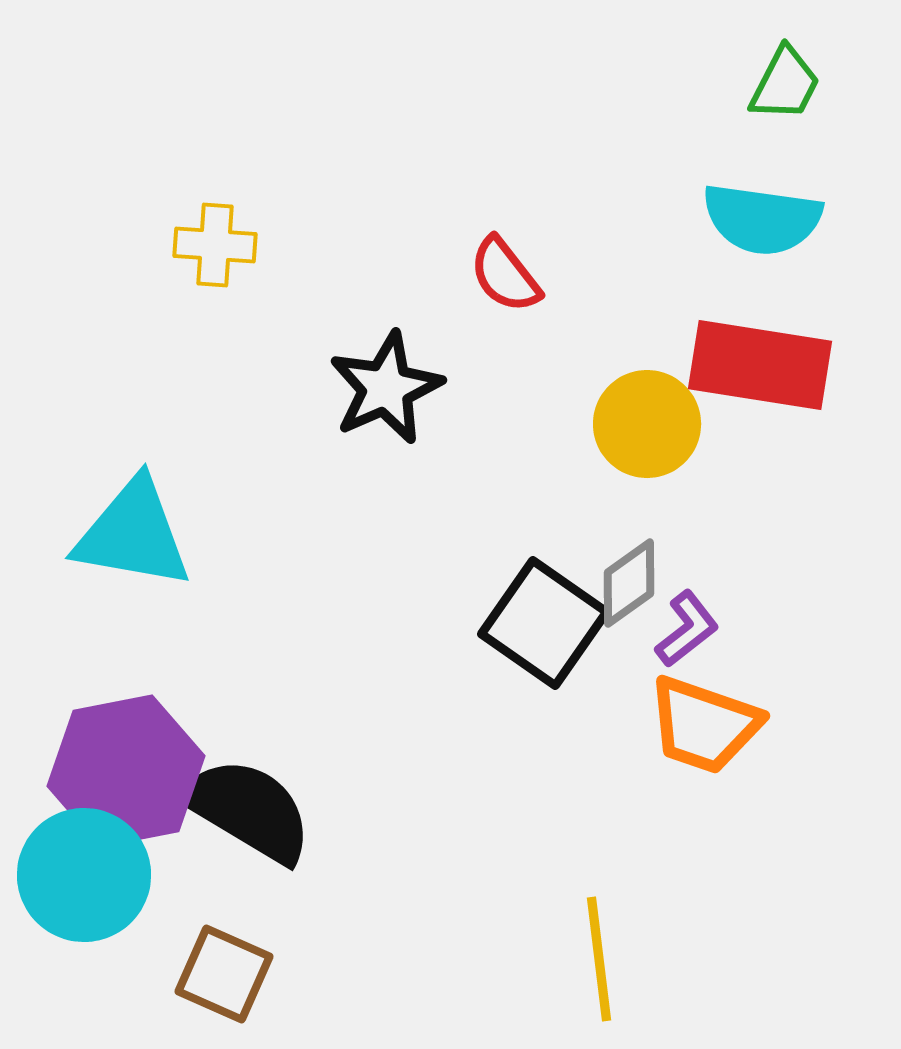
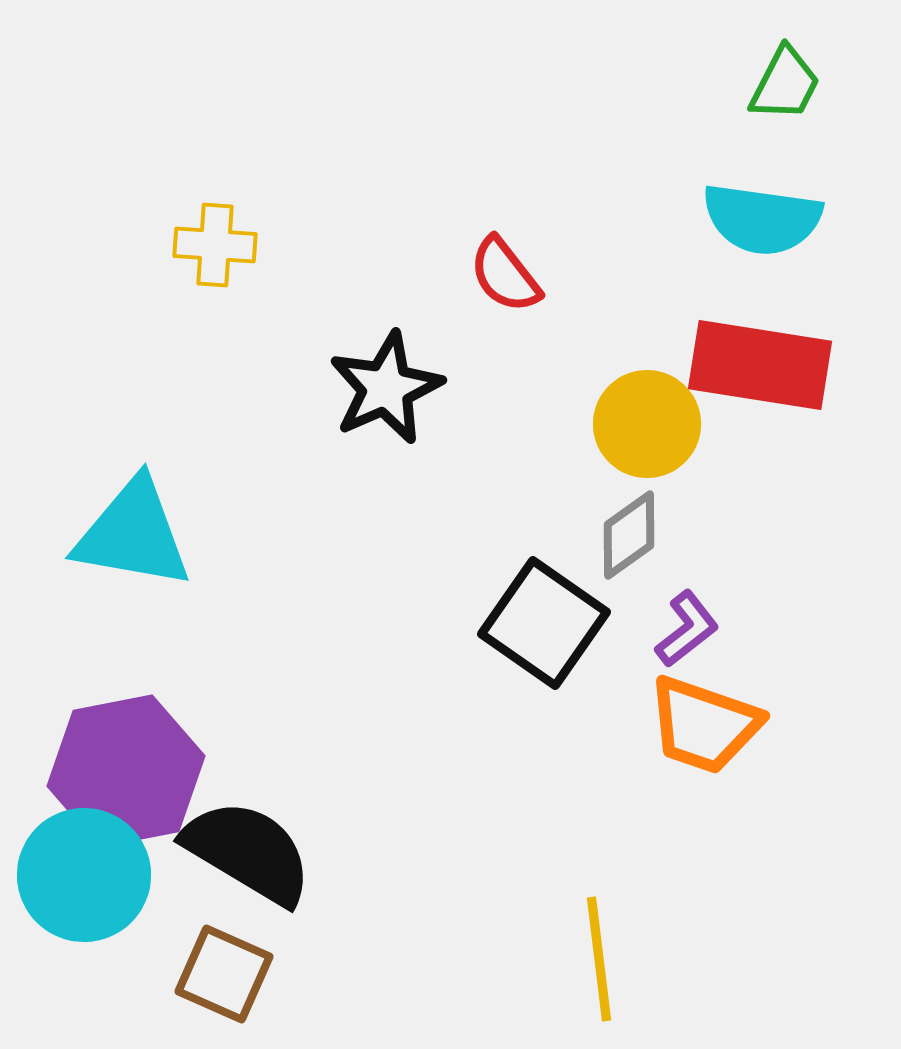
gray diamond: moved 48 px up
black semicircle: moved 42 px down
